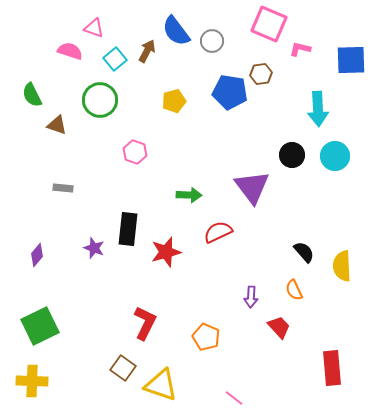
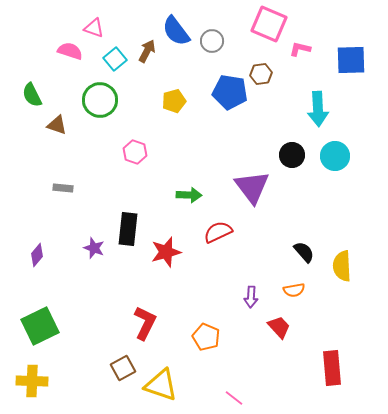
orange semicircle: rotated 75 degrees counterclockwise
brown square: rotated 25 degrees clockwise
